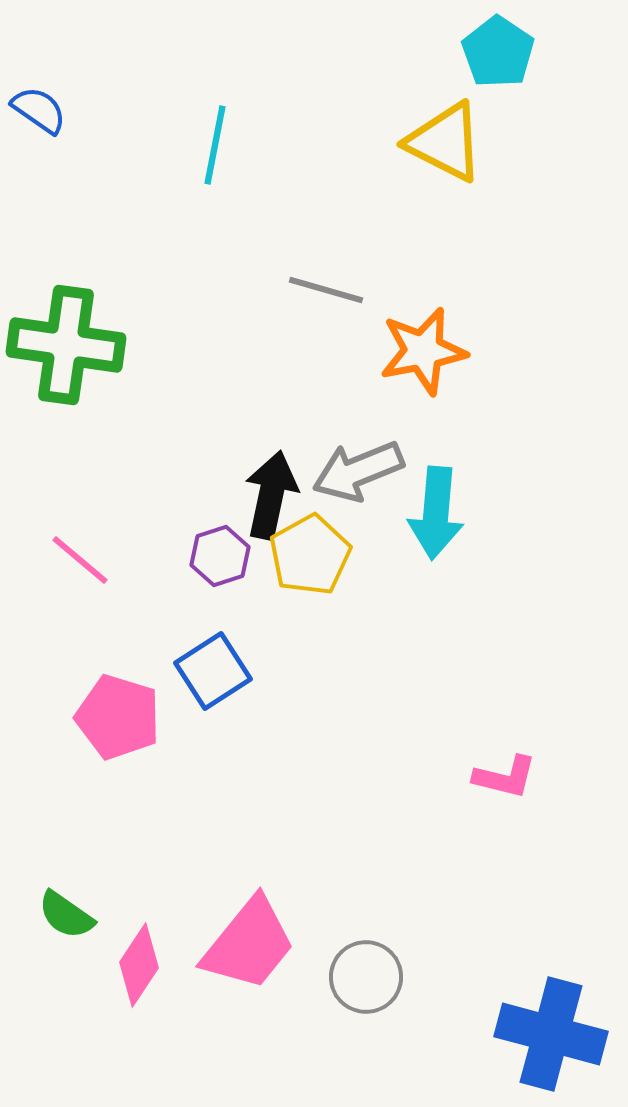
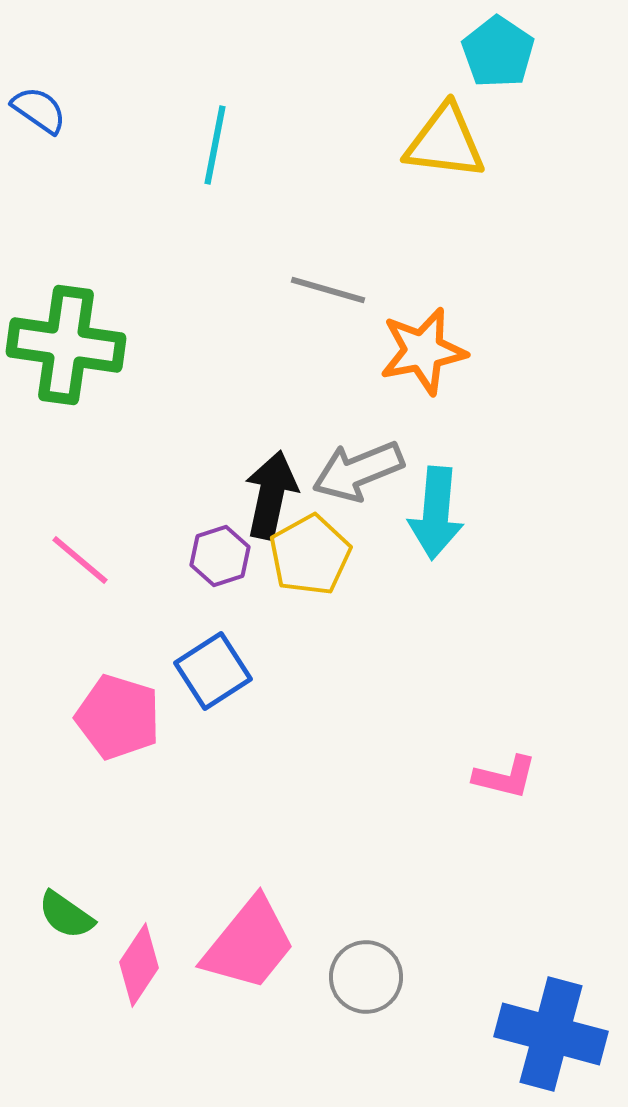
yellow triangle: rotated 20 degrees counterclockwise
gray line: moved 2 px right
